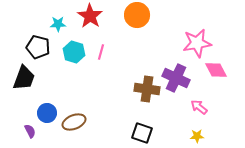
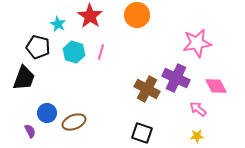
cyan star: rotated 28 degrees clockwise
pink diamond: moved 16 px down
brown cross: rotated 20 degrees clockwise
pink arrow: moved 1 px left, 2 px down
